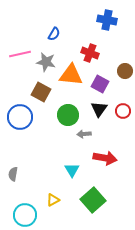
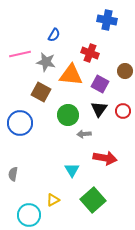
blue semicircle: moved 1 px down
blue circle: moved 6 px down
cyan circle: moved 4 px right
